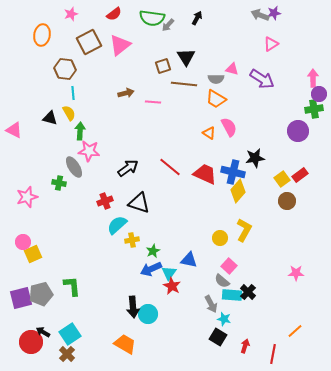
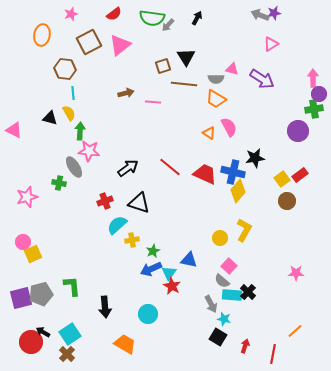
black arrow at (133, 307): moved 28 px left
